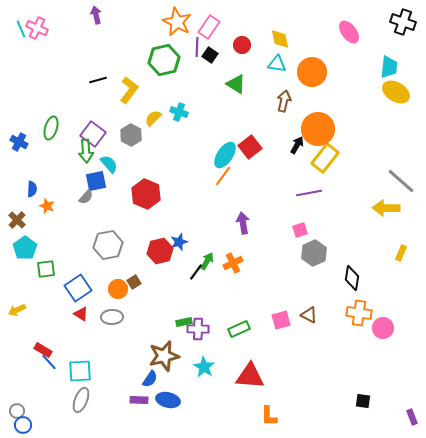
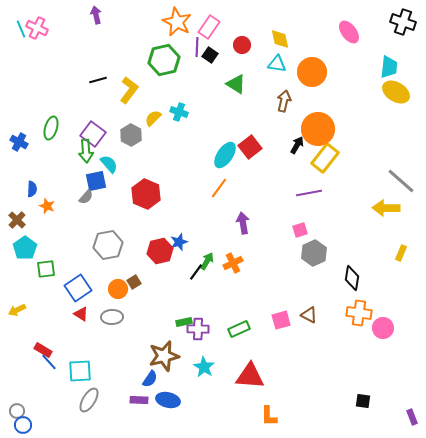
orange line at (223, 176): moved 4 px left, 12 px down
gray ellipse at (81, 400): moved 8 px right; rotated 10 degrees clockwise
